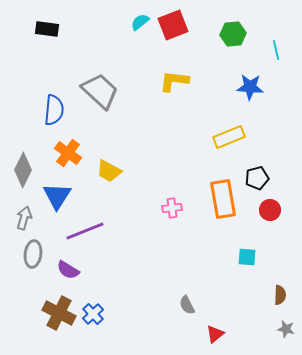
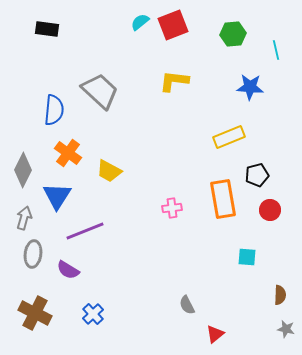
black pentagon: moved 3 px up
brown cross: moved 24 px left
